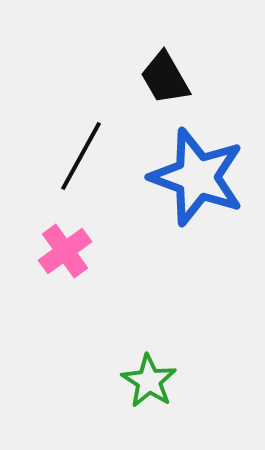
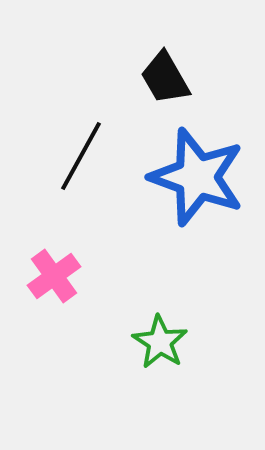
pink cross: moved 11 px left, 25 px down
green star: moved 11 px right, 39 px up
